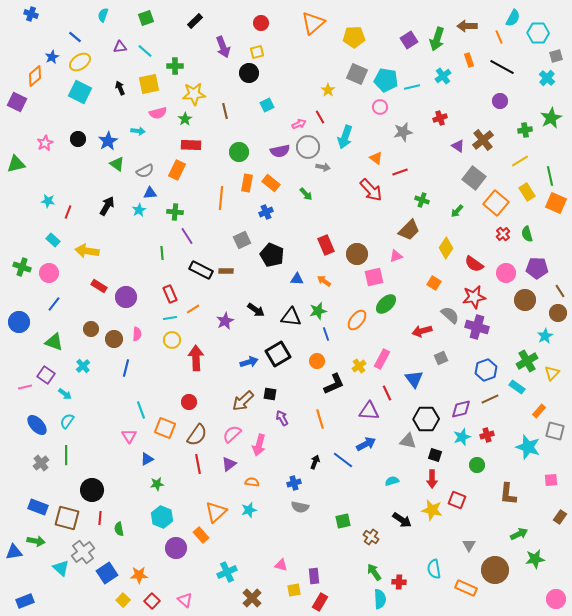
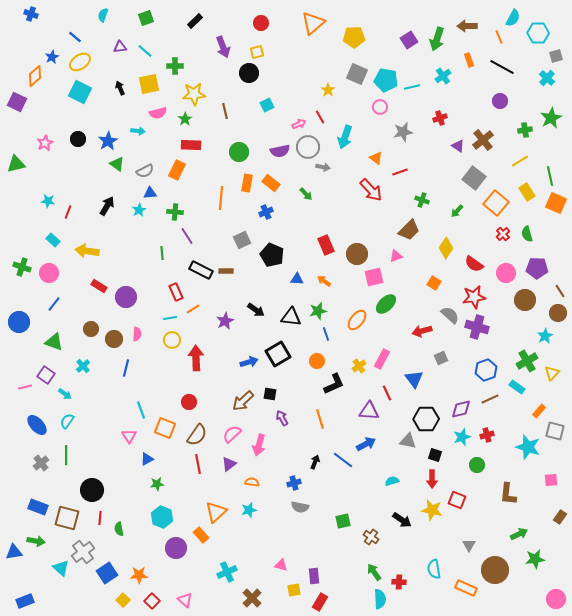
red rectangle at (170, 294): moved 6 px right, 2 px up
